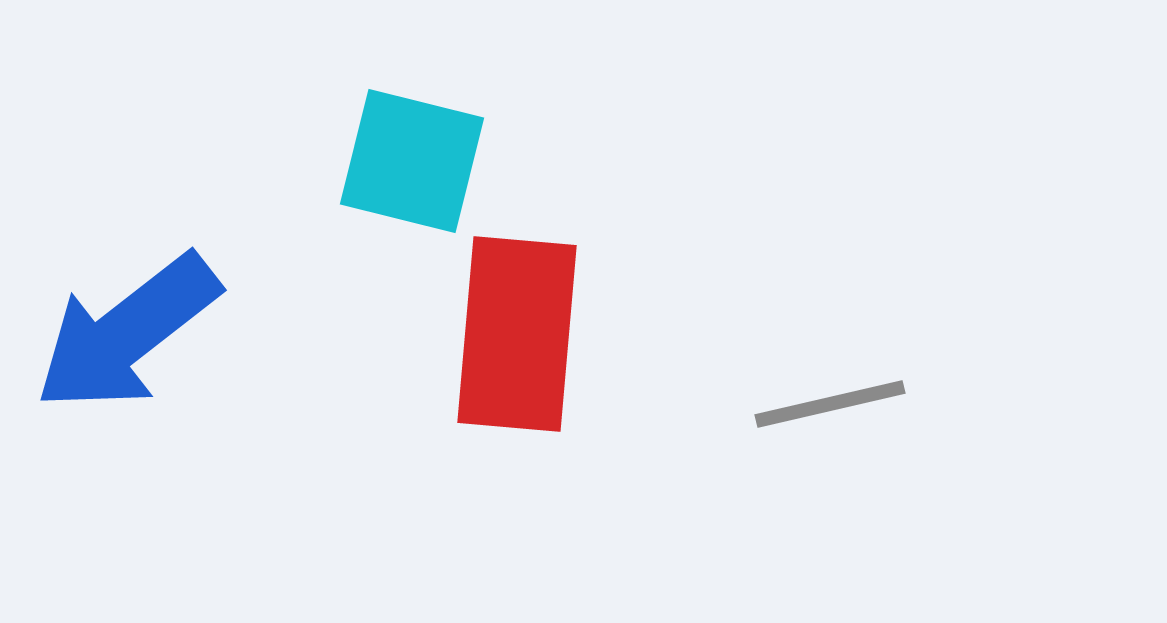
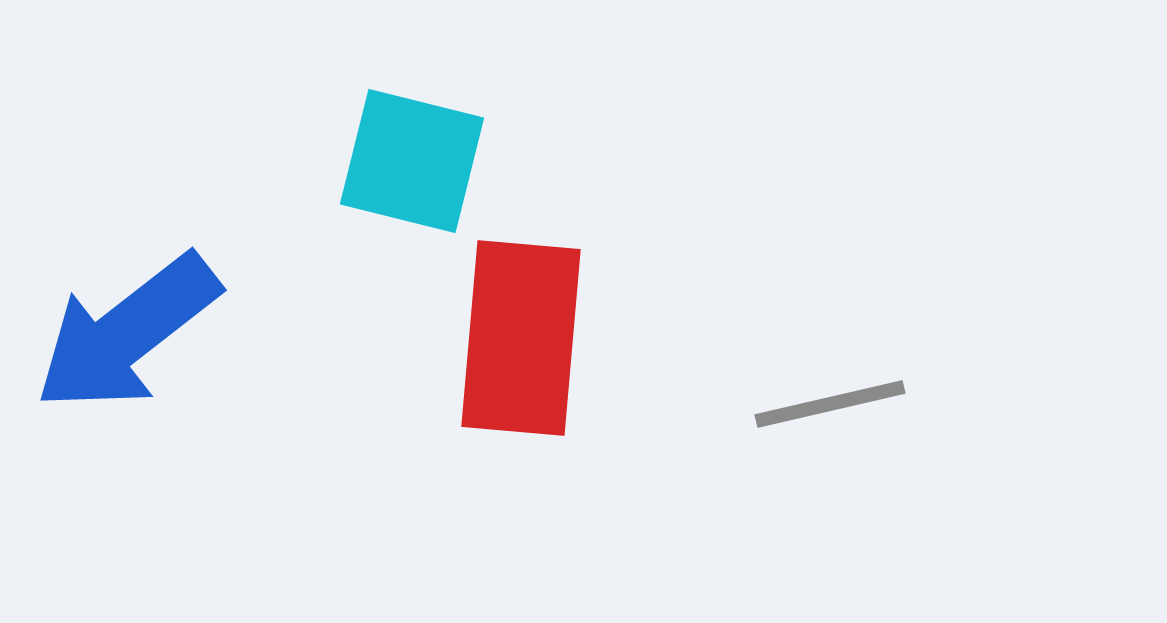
red rectangle: moved 4 px right, 4 px down
